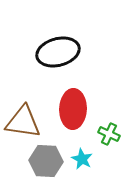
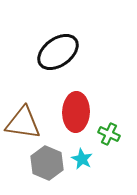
black ellipse: rotated 21 degrees counterclockwise
red ellipse: moved 3 px right, 3 px down
brown triangle: moved 1 px down
gray hexagon: moved 1 px right, 2 px down; rotated 20 degrees clockwise
